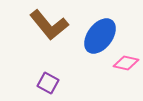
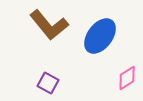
pink diamond: moved 1 px right, 15 px down; rotated 45 degrees counterclockwise
